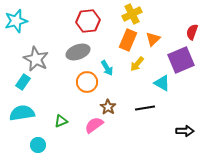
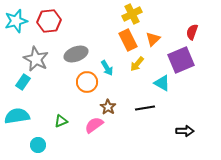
red hexagon: moved 39 px left
orange rectangle: rotated 50 degrees counterclockwise
gray ellipse: moved 2 px left, 2 px down
cyan semicircle: moved 5 px left, 3 px down
